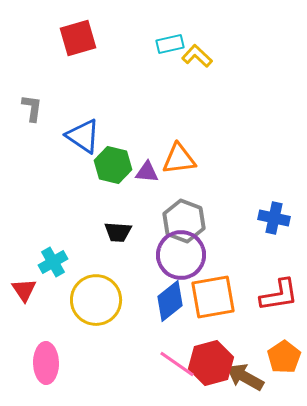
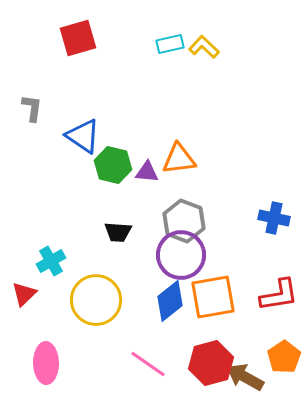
yellow L-shape: moved 7 px right, 9 px up
cyan cross: moved 2 px left, 1 px up
red triangle: moved 4 px down; rotated 20 degrees clockwise
pink line: moved 29 px left
